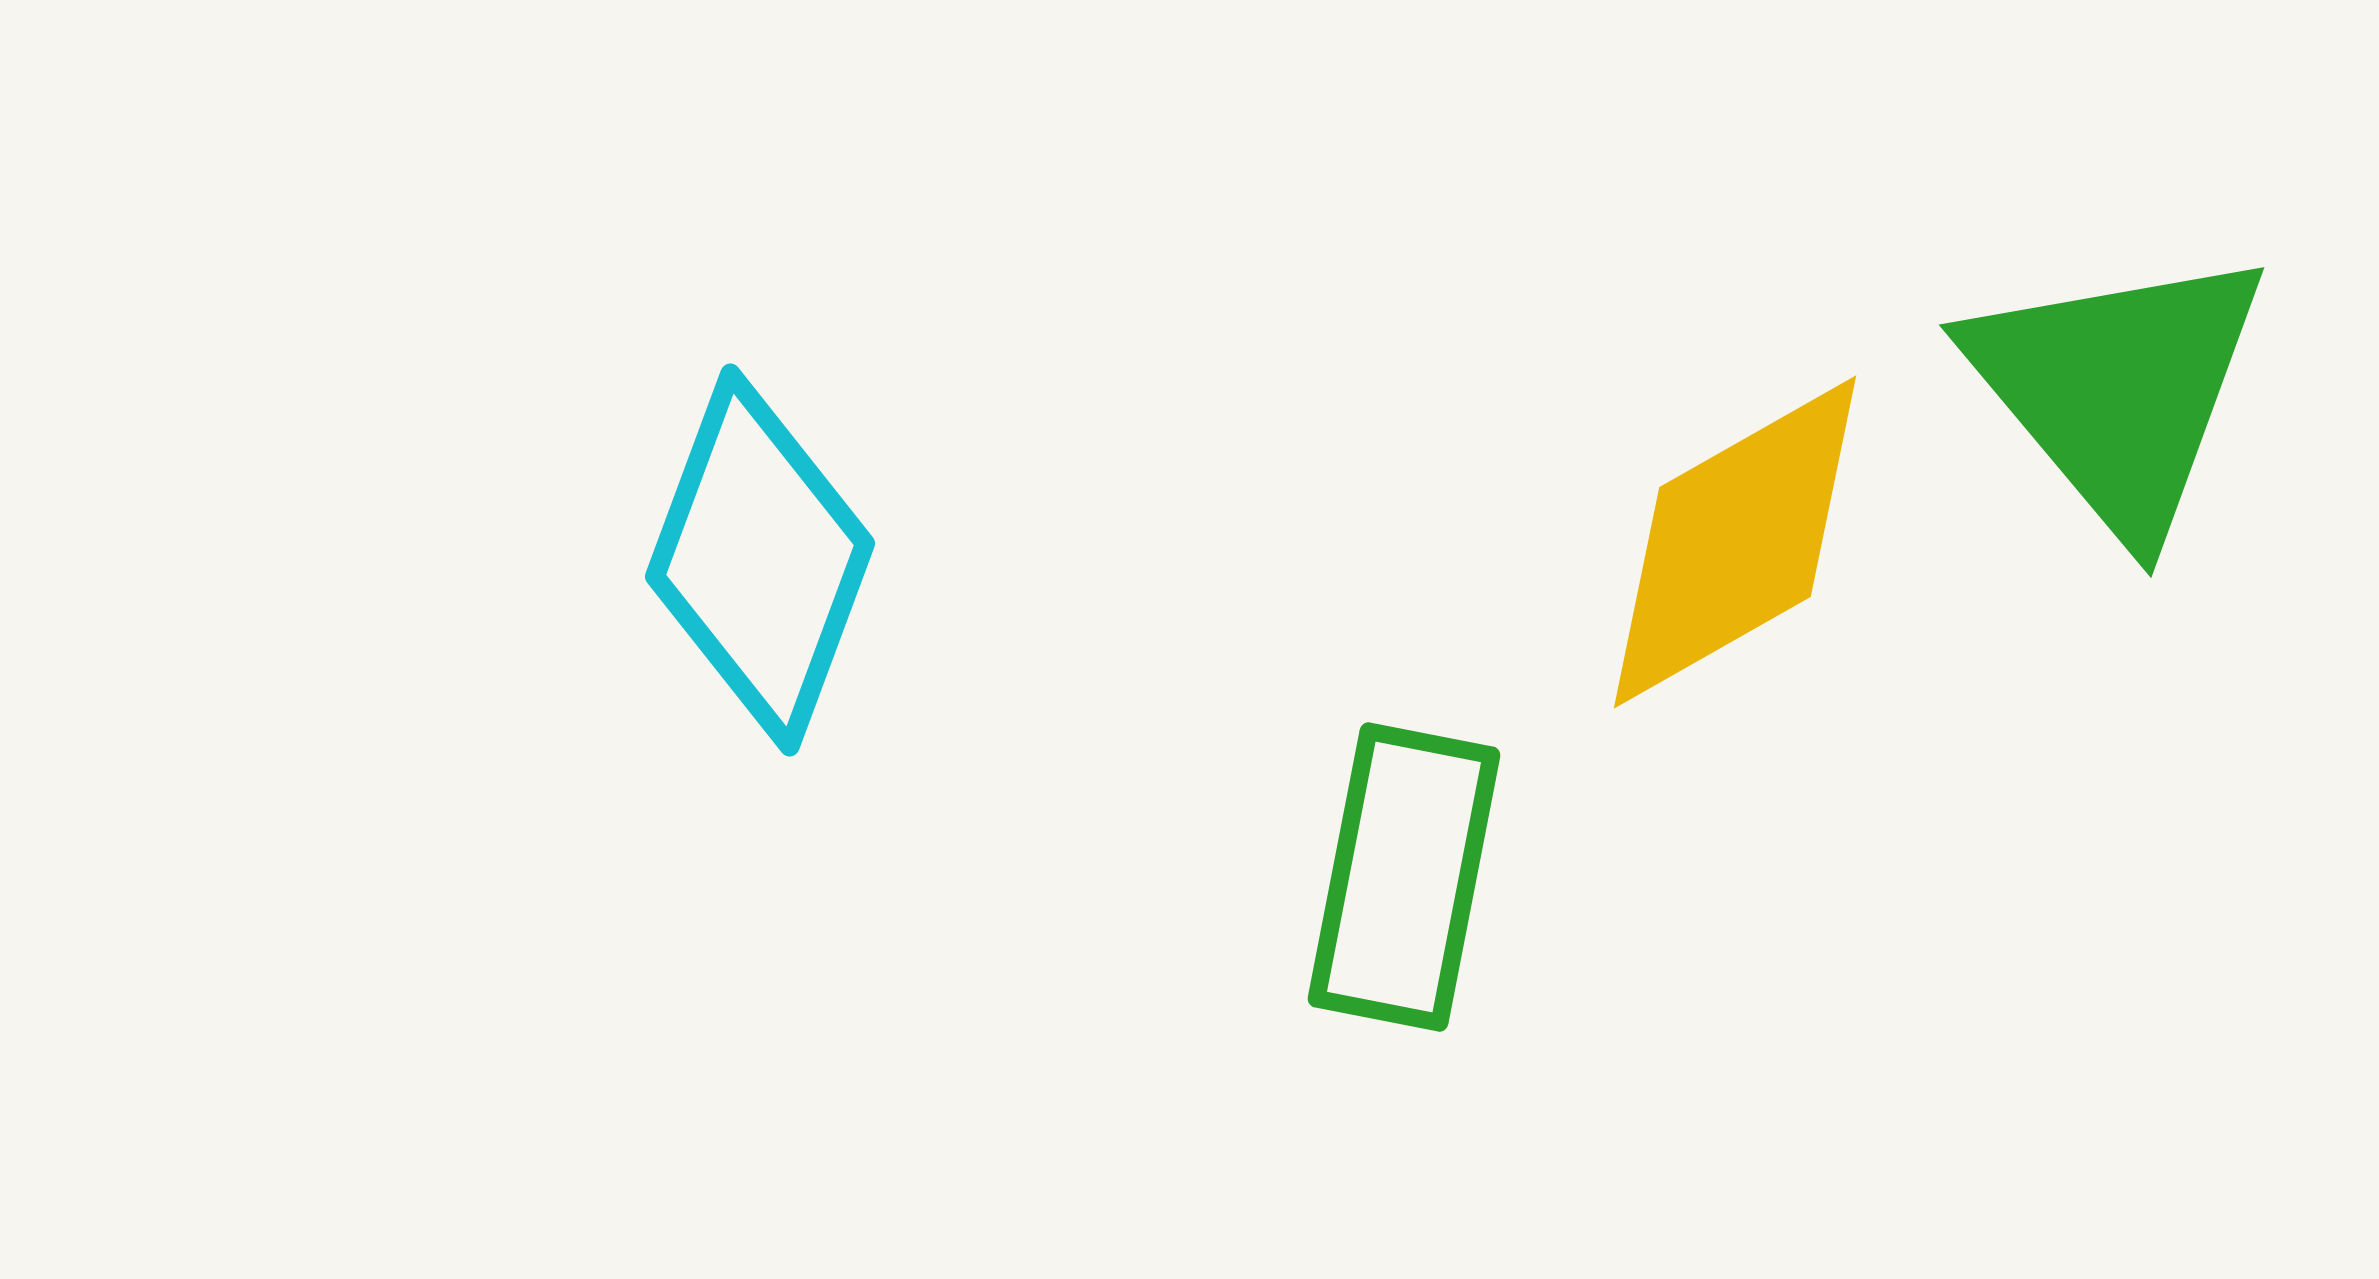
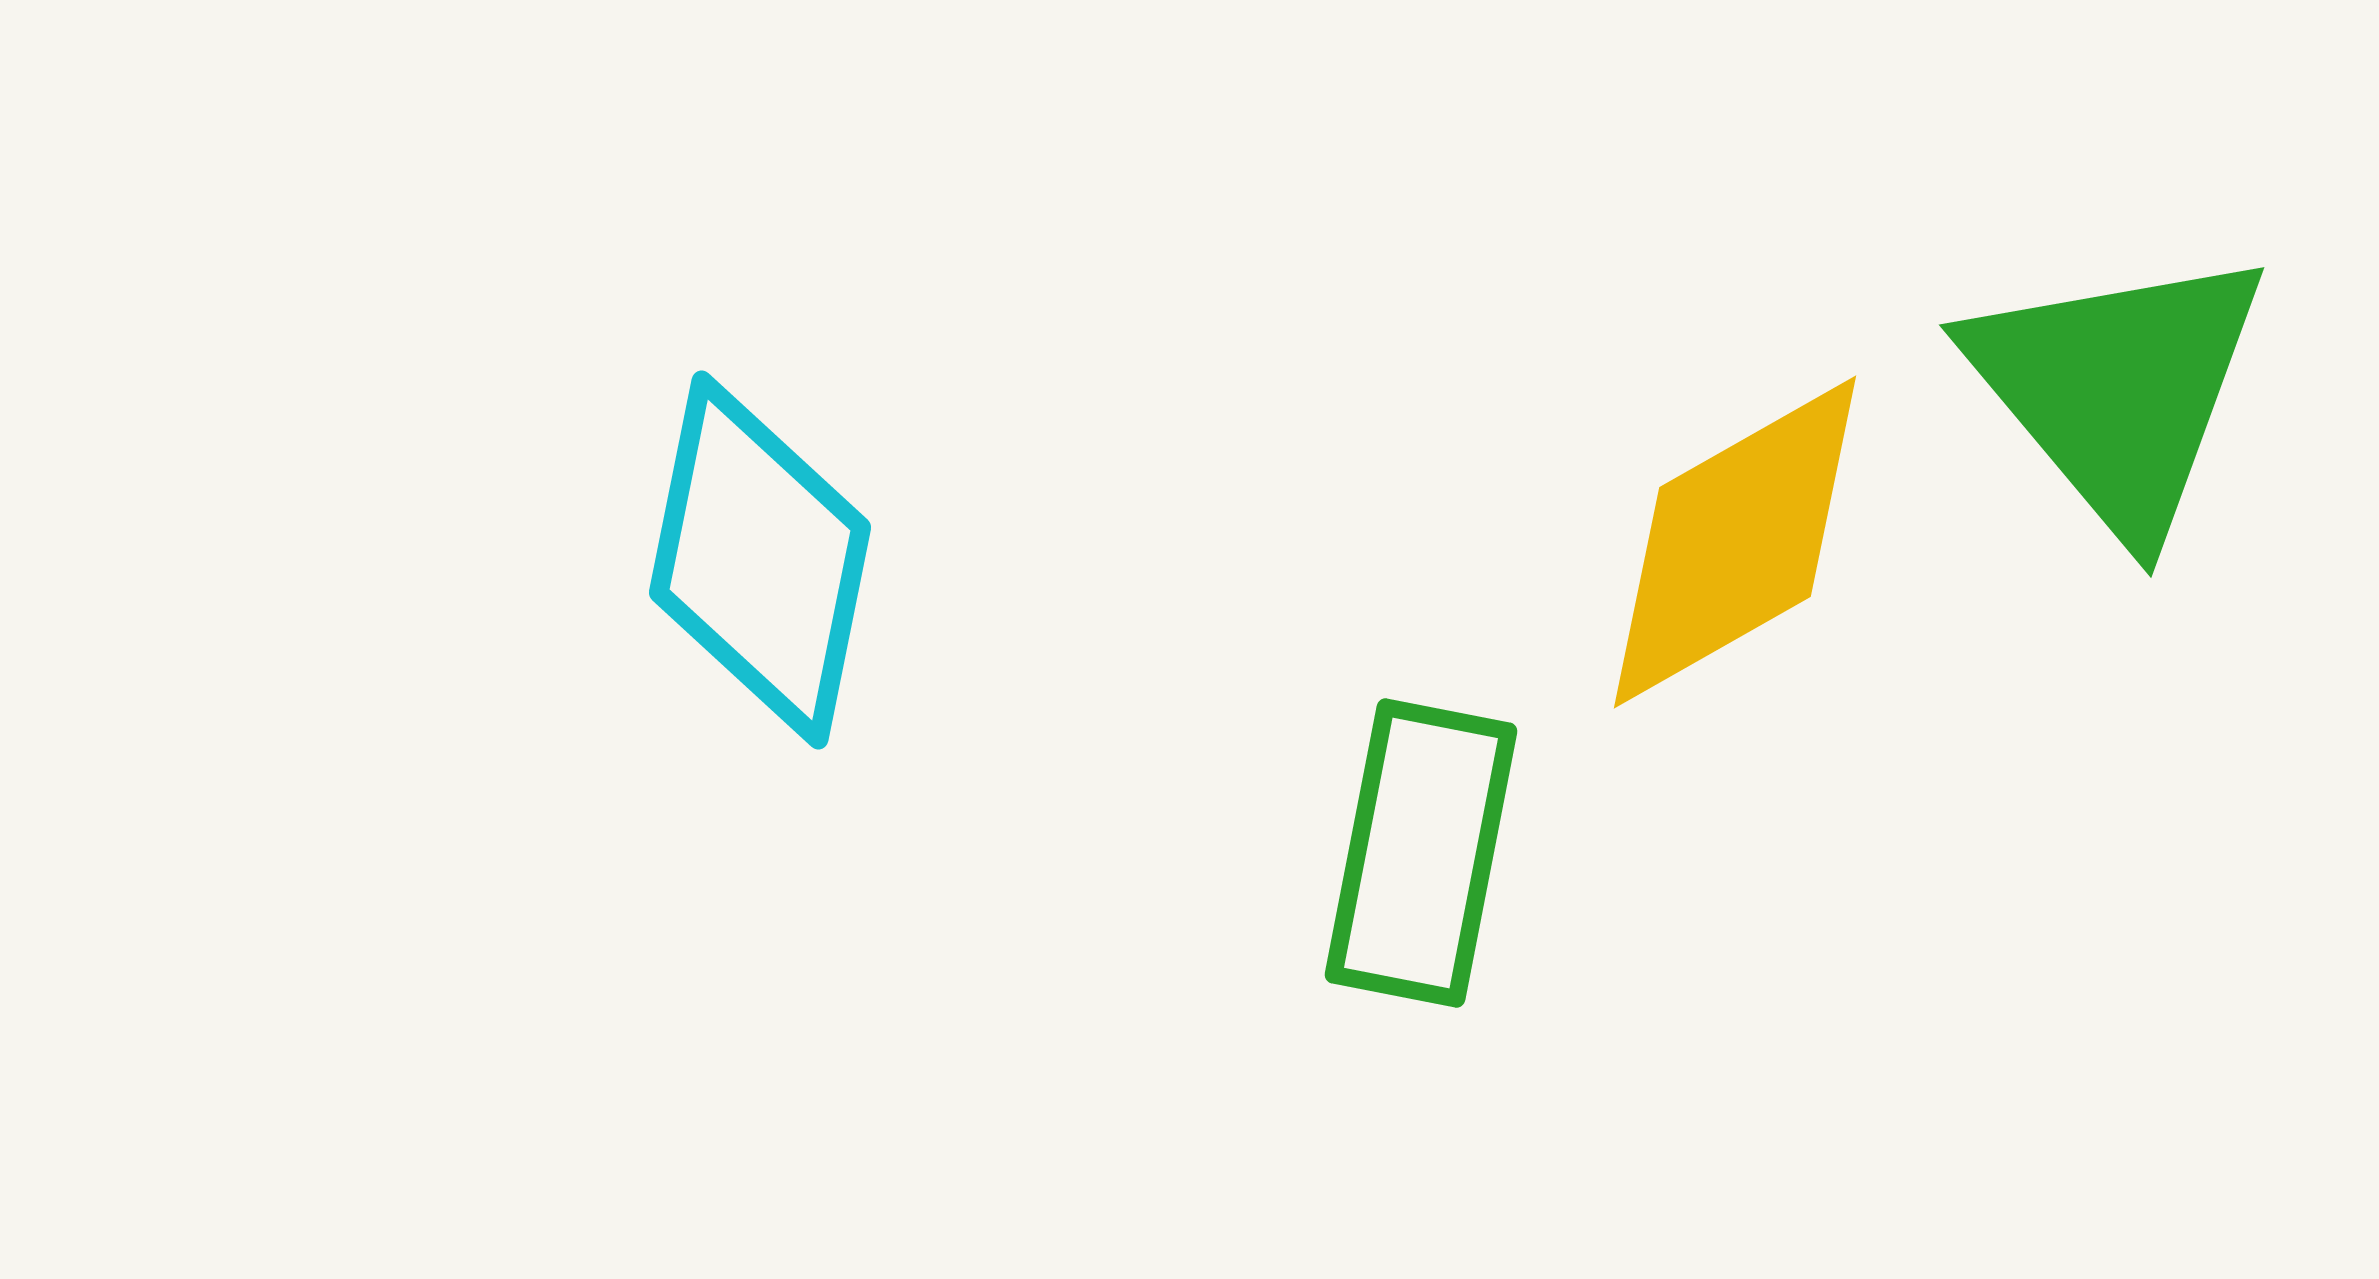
cyan diamond: rotated 9 degrees counterclockwise
green rectangle: moved 17 px right, 24 px up
